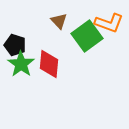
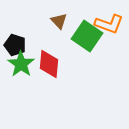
orange L-shape: moved 1 px down
green square: rotated 20 degrees counterclockwise
